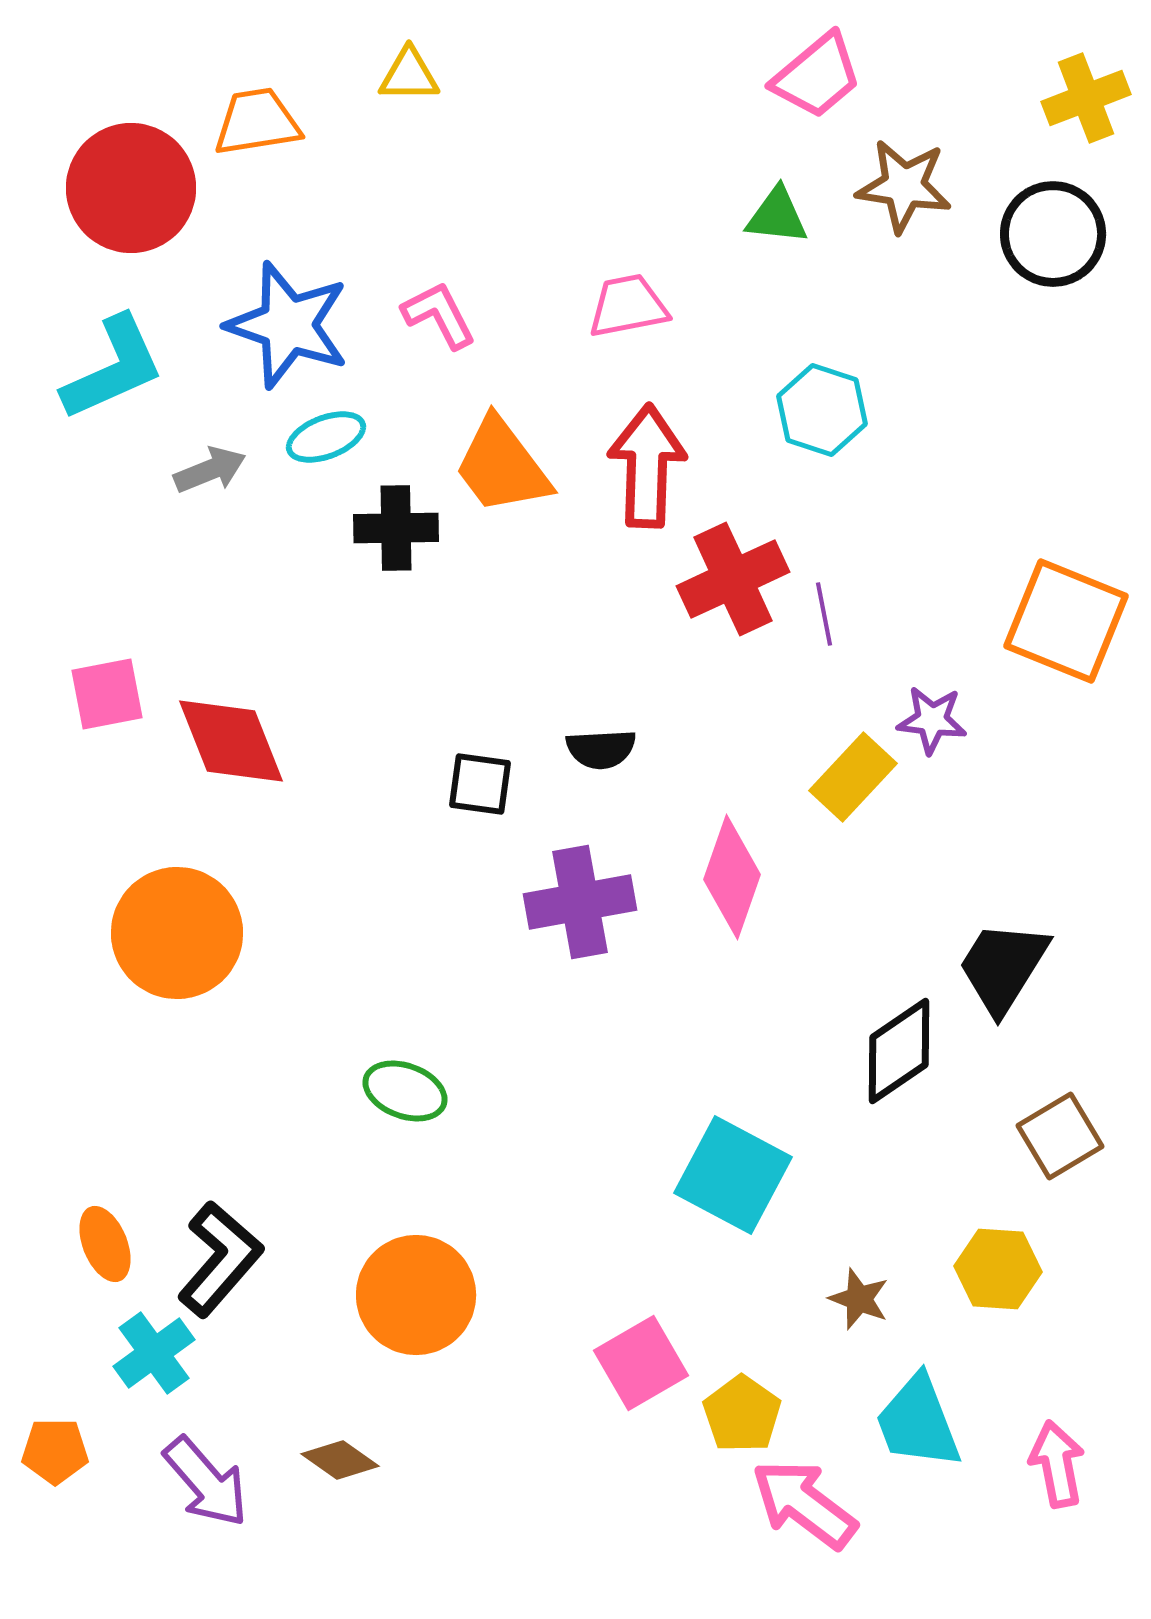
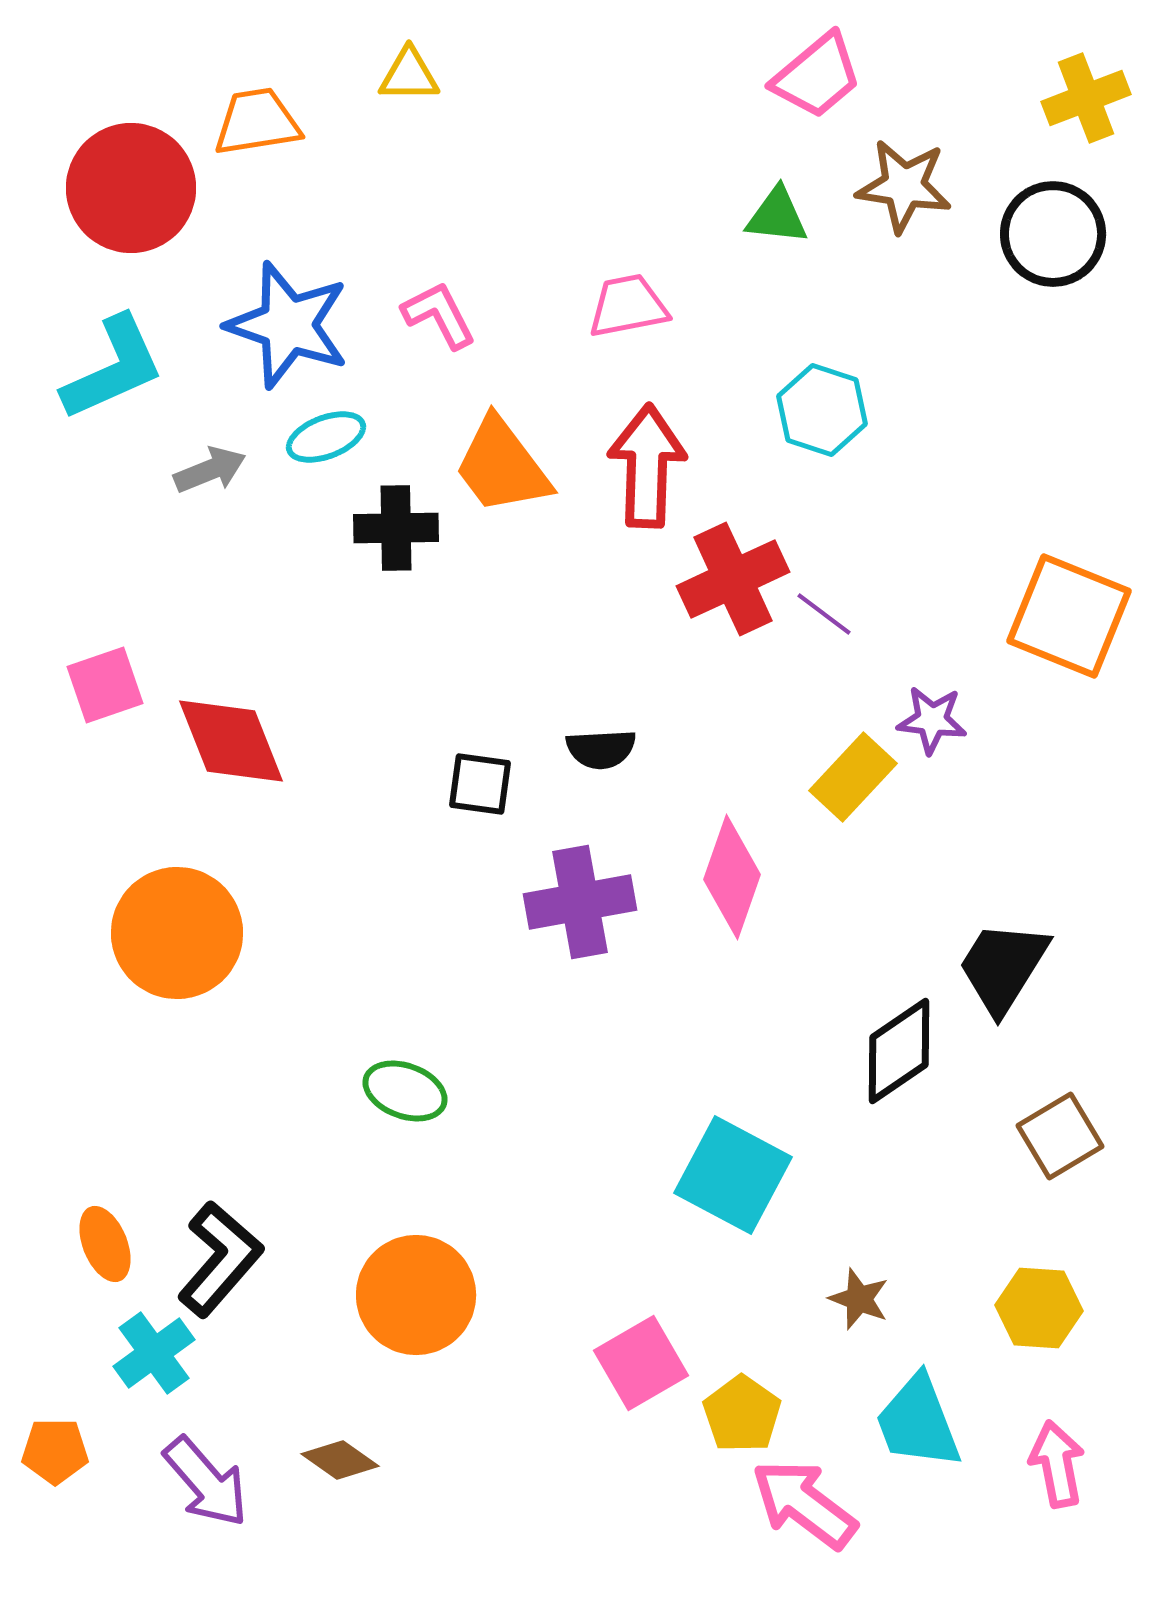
purple line at (824, 614): rotated 42 degrees counterclockwise
orange square at (1066, 621): moved 3 px right, 5 px up
pink square at (107, 694): moved 2 px left, 9 px up; rotated 8 degrees counterclockwise
yellow hexagon at (998, 1269): moved 41 px right, 39 px down
